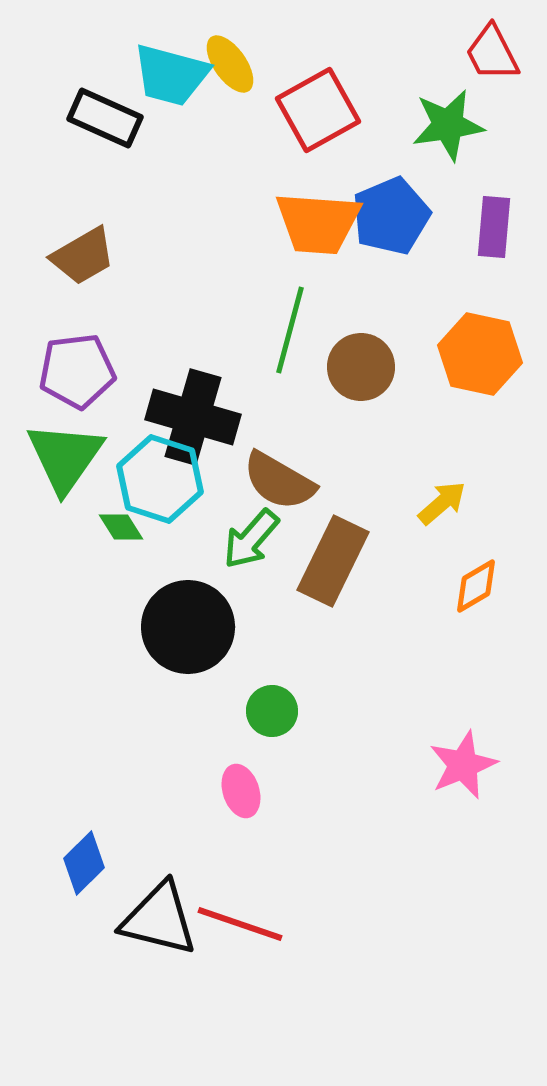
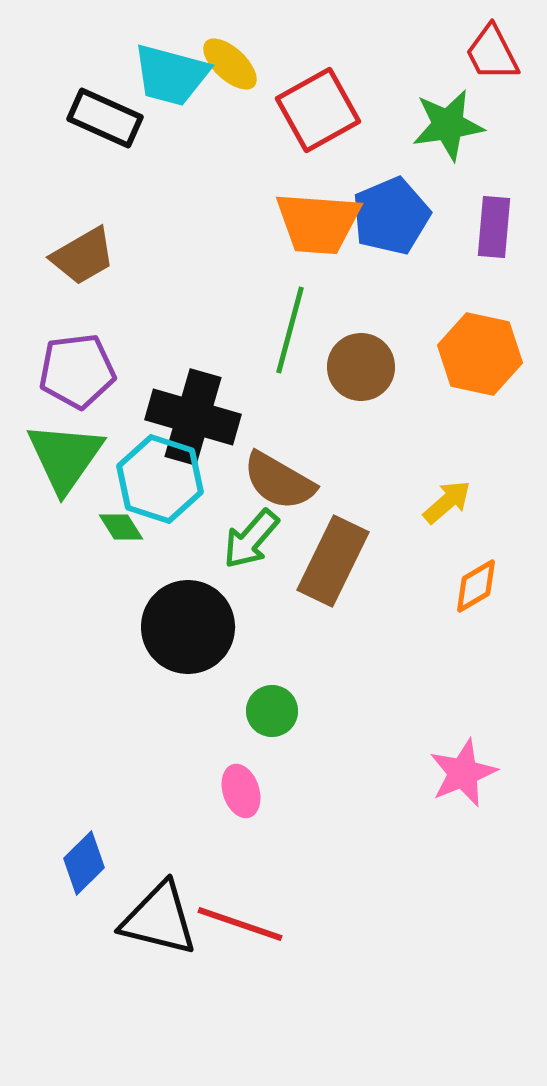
yellow ellipse: rotated 12 degrees counterclockwise
yellow arrow: moved 5 px right, 1 px up
pink star: moved 8 px down
